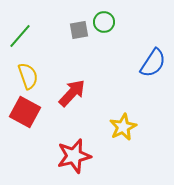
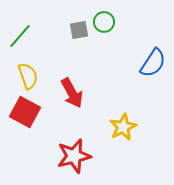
red arrow: rotated 108 degrees clockwise
